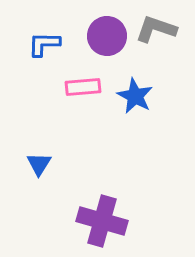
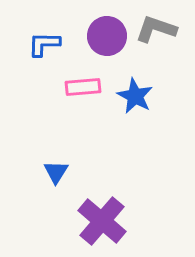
blue triangle: moved 17 px right, 8 px down
purple cross: rotated 24 degrees clockwise
